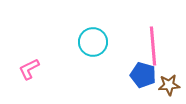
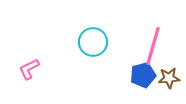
pink line: rotated 21 degrees clockwise
blue pentagon: rotated 30 degrees counterclockwise
brown star: moved 7 px up
